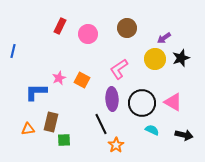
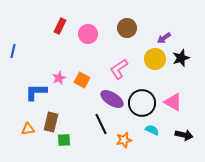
purple ellipse: rotated 55 degrees counterclockwise
orange star: moved 8 px right, 5 px up; rotated 21 degrees clockwise
